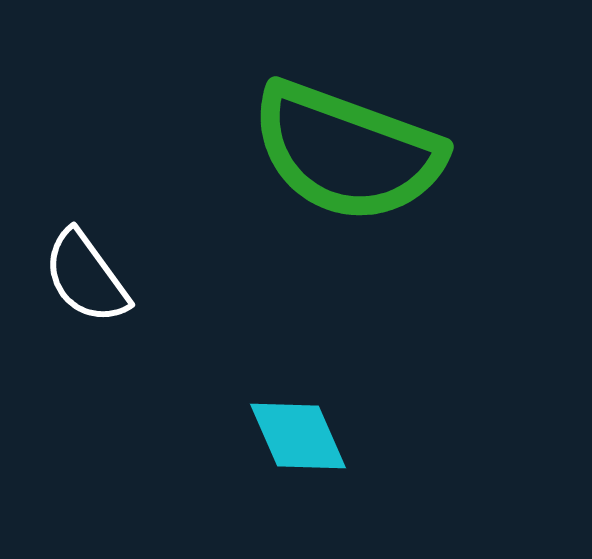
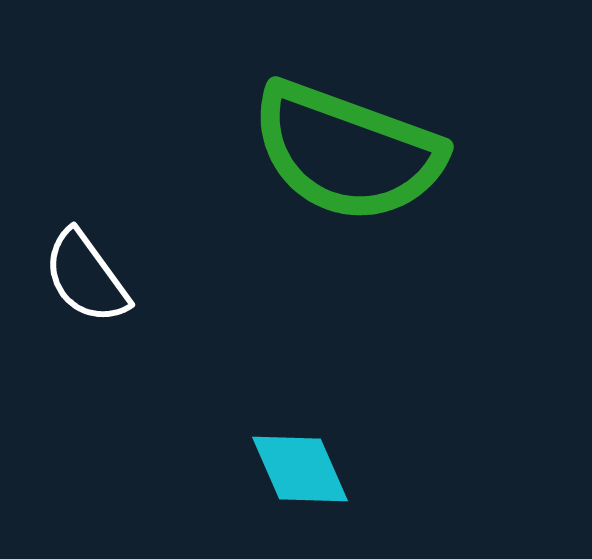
cyan diamond: moved 2 px right, 33 px down
